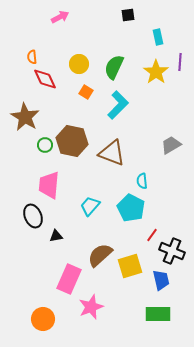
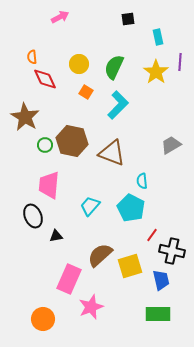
black square: moved 4 px down
black cross: rotated 10 degrees counterclockwise
